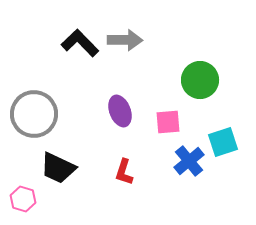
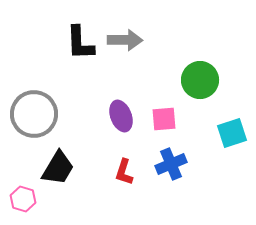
black L-shape: rotated 138 degrees counterclockwise
purple ellipse: moved 1 px right, 5 px down
pink square: moved 4 px left, 3 px up
cyan square: moved 9 px right, 9 px up
blue cross: moved 18 px left, 3 px down; rotated 16 degrees clockwise
black trapezoid: rotated 84 degrees counterclockwise
